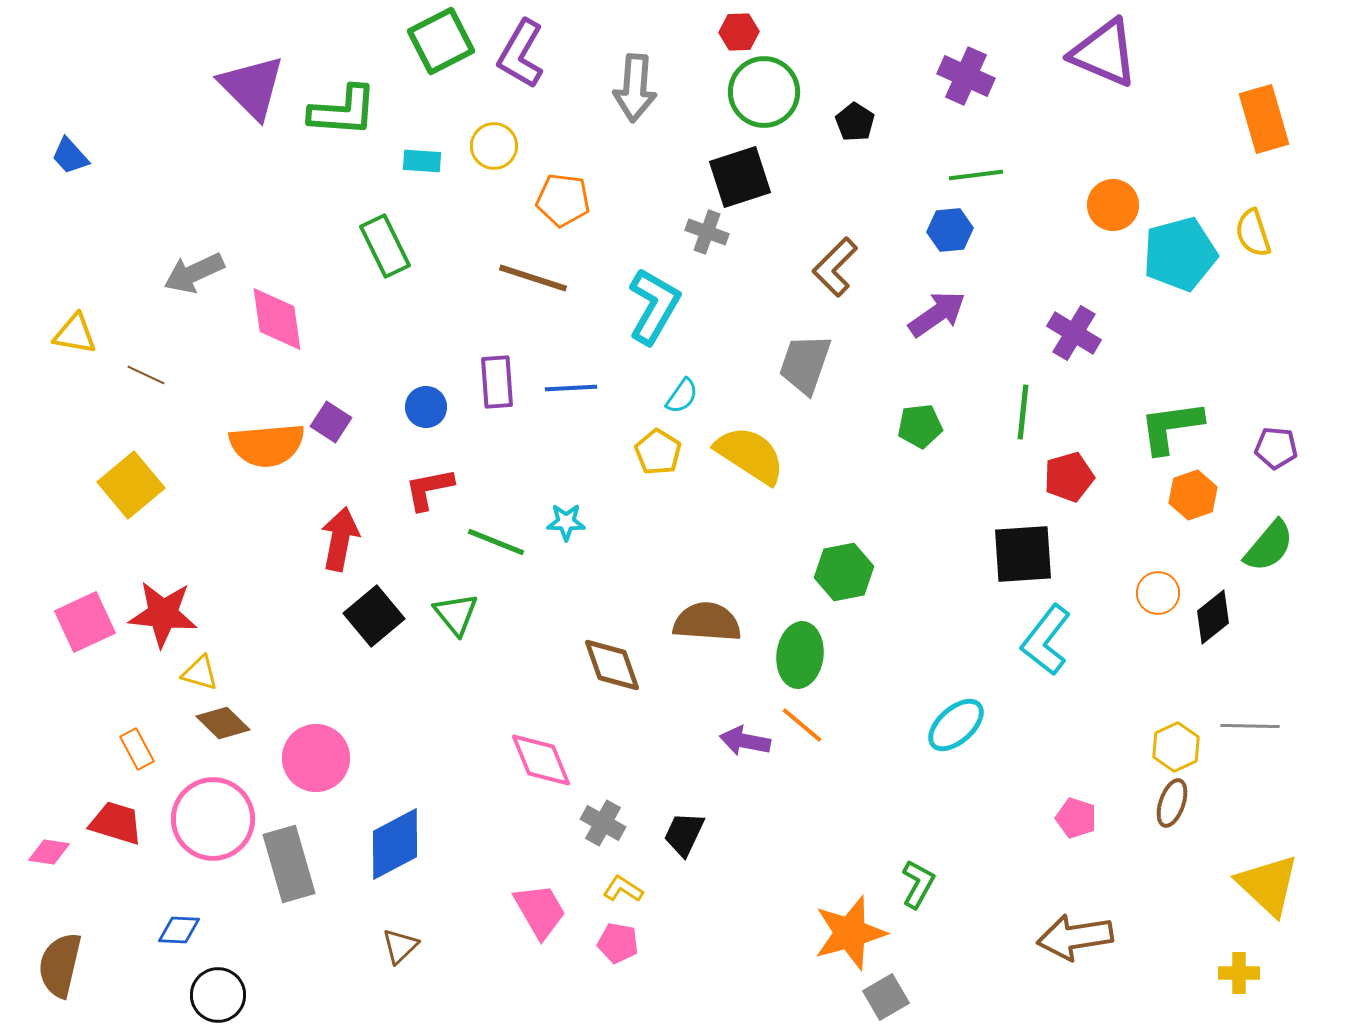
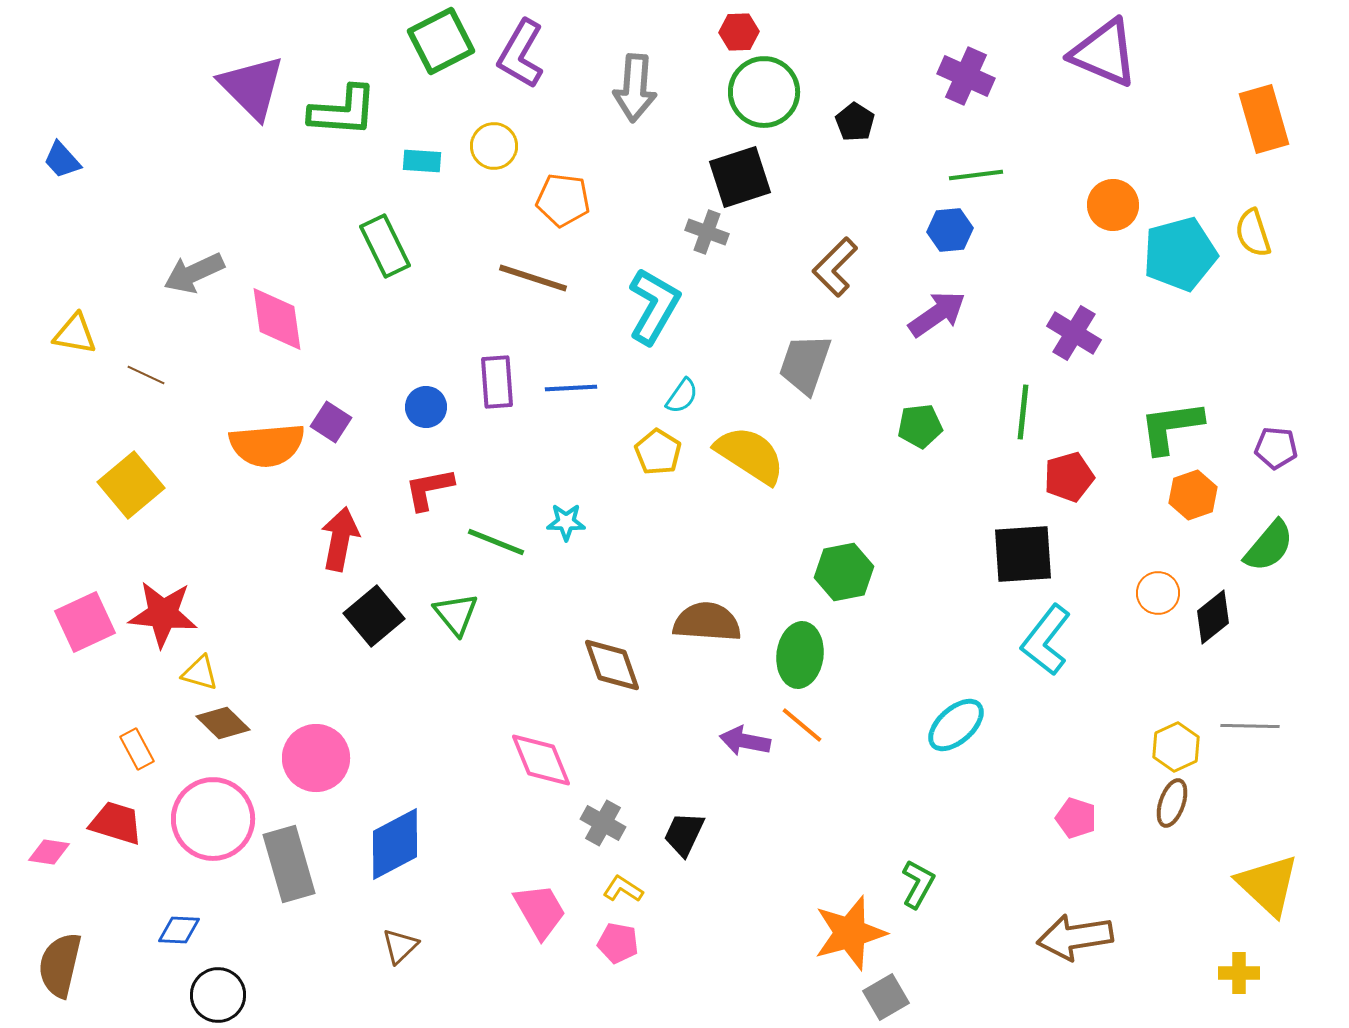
blue trapezoid at (70, 156): moved 8 px left, 4 px down
